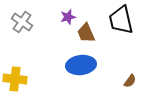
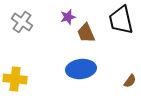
blue ellipse: moved 4 px down
